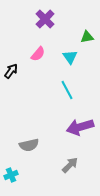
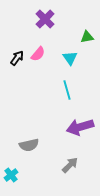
cyan triangle: moved 1 px down
black arrow: moved 6 px right, 13 px up
cyan line: rotated 12 degrees clockwise
cyan cross: rotated 16 degrees counterclockwise
